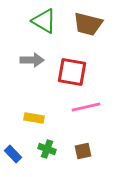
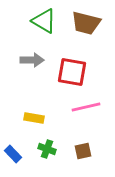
brown trapezoid: moved 2 px left, 1 px up
